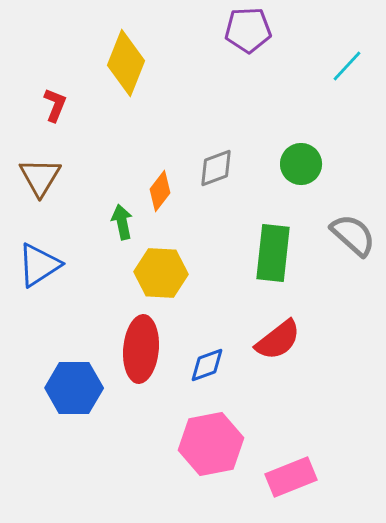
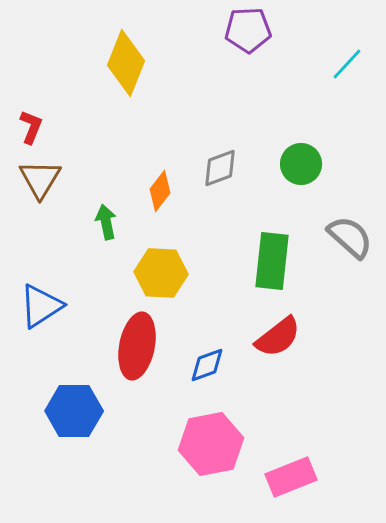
cyan line: moved 2 px up
red L-shape: moved 24 px left, 22 px down
gray diamond: moved 4 px right
brown triangle: moved 2 px down
green arrow: moved 16 px left
gray semicircle: moved 3 px left, 2 px down
green rectangle: moved 1 px left, 8 px down
blue triangle: moved 2 px right, 41 px down
red semicircle: moved 3 px up
red ellipse: moved 4 px left, 3 px up; rotated 6 degrees clockwise
blue hexagon: moved 23 px down
